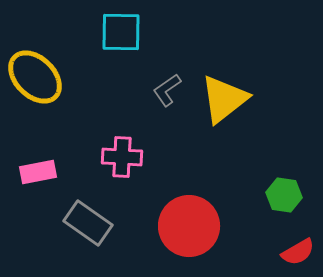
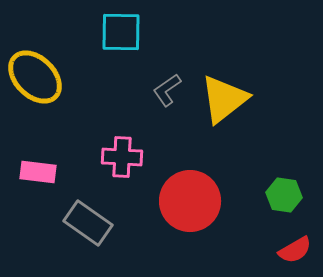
pink rectangle: rotated 18 degrees clockwise
red circle: moved 1 px right, 25 px up
red semicircle: moved 3 px left, 2 px up
